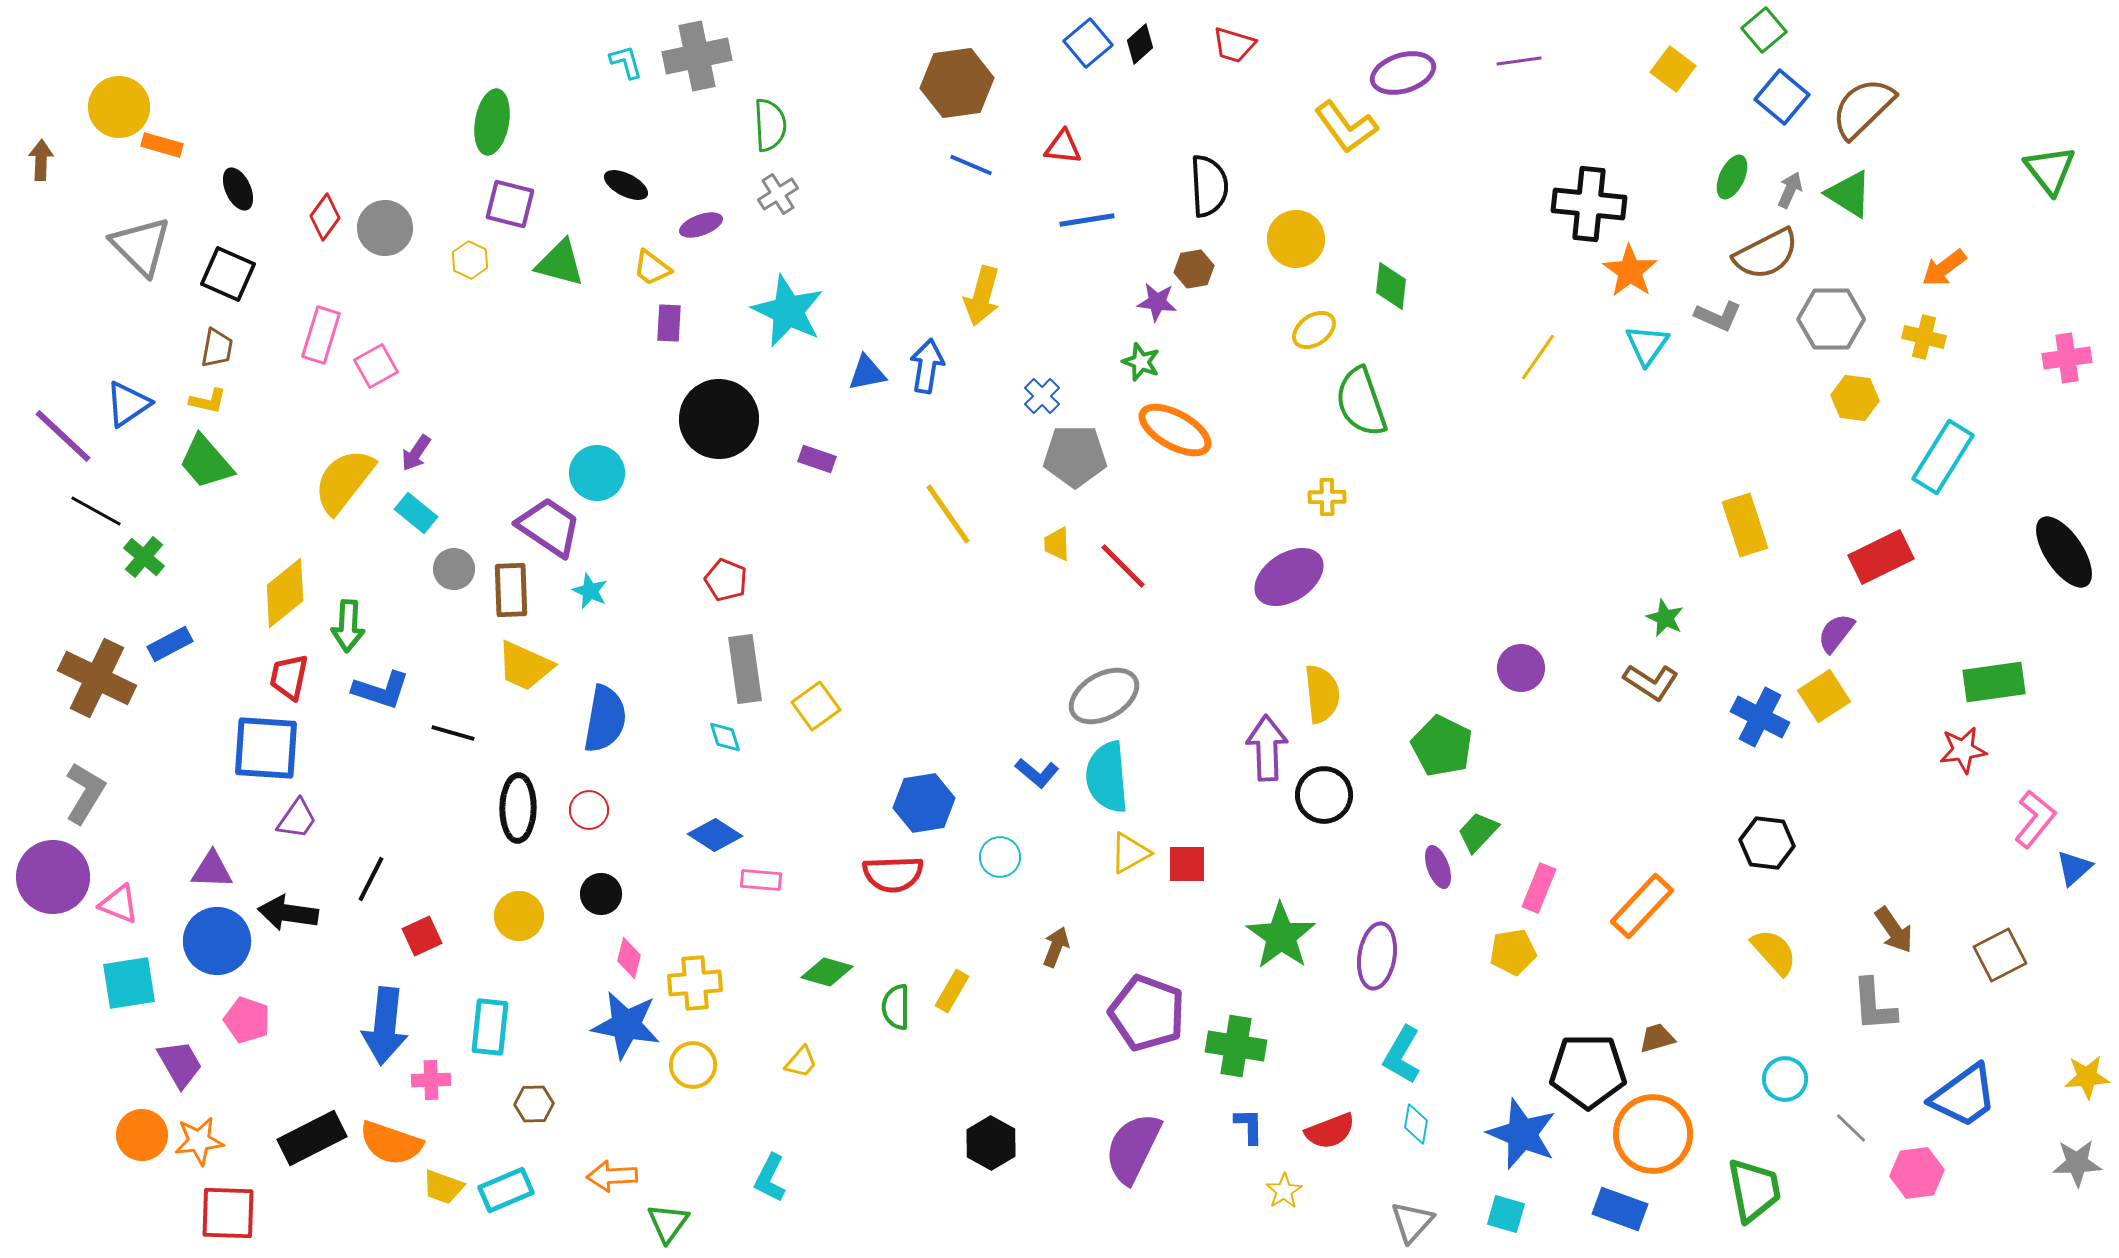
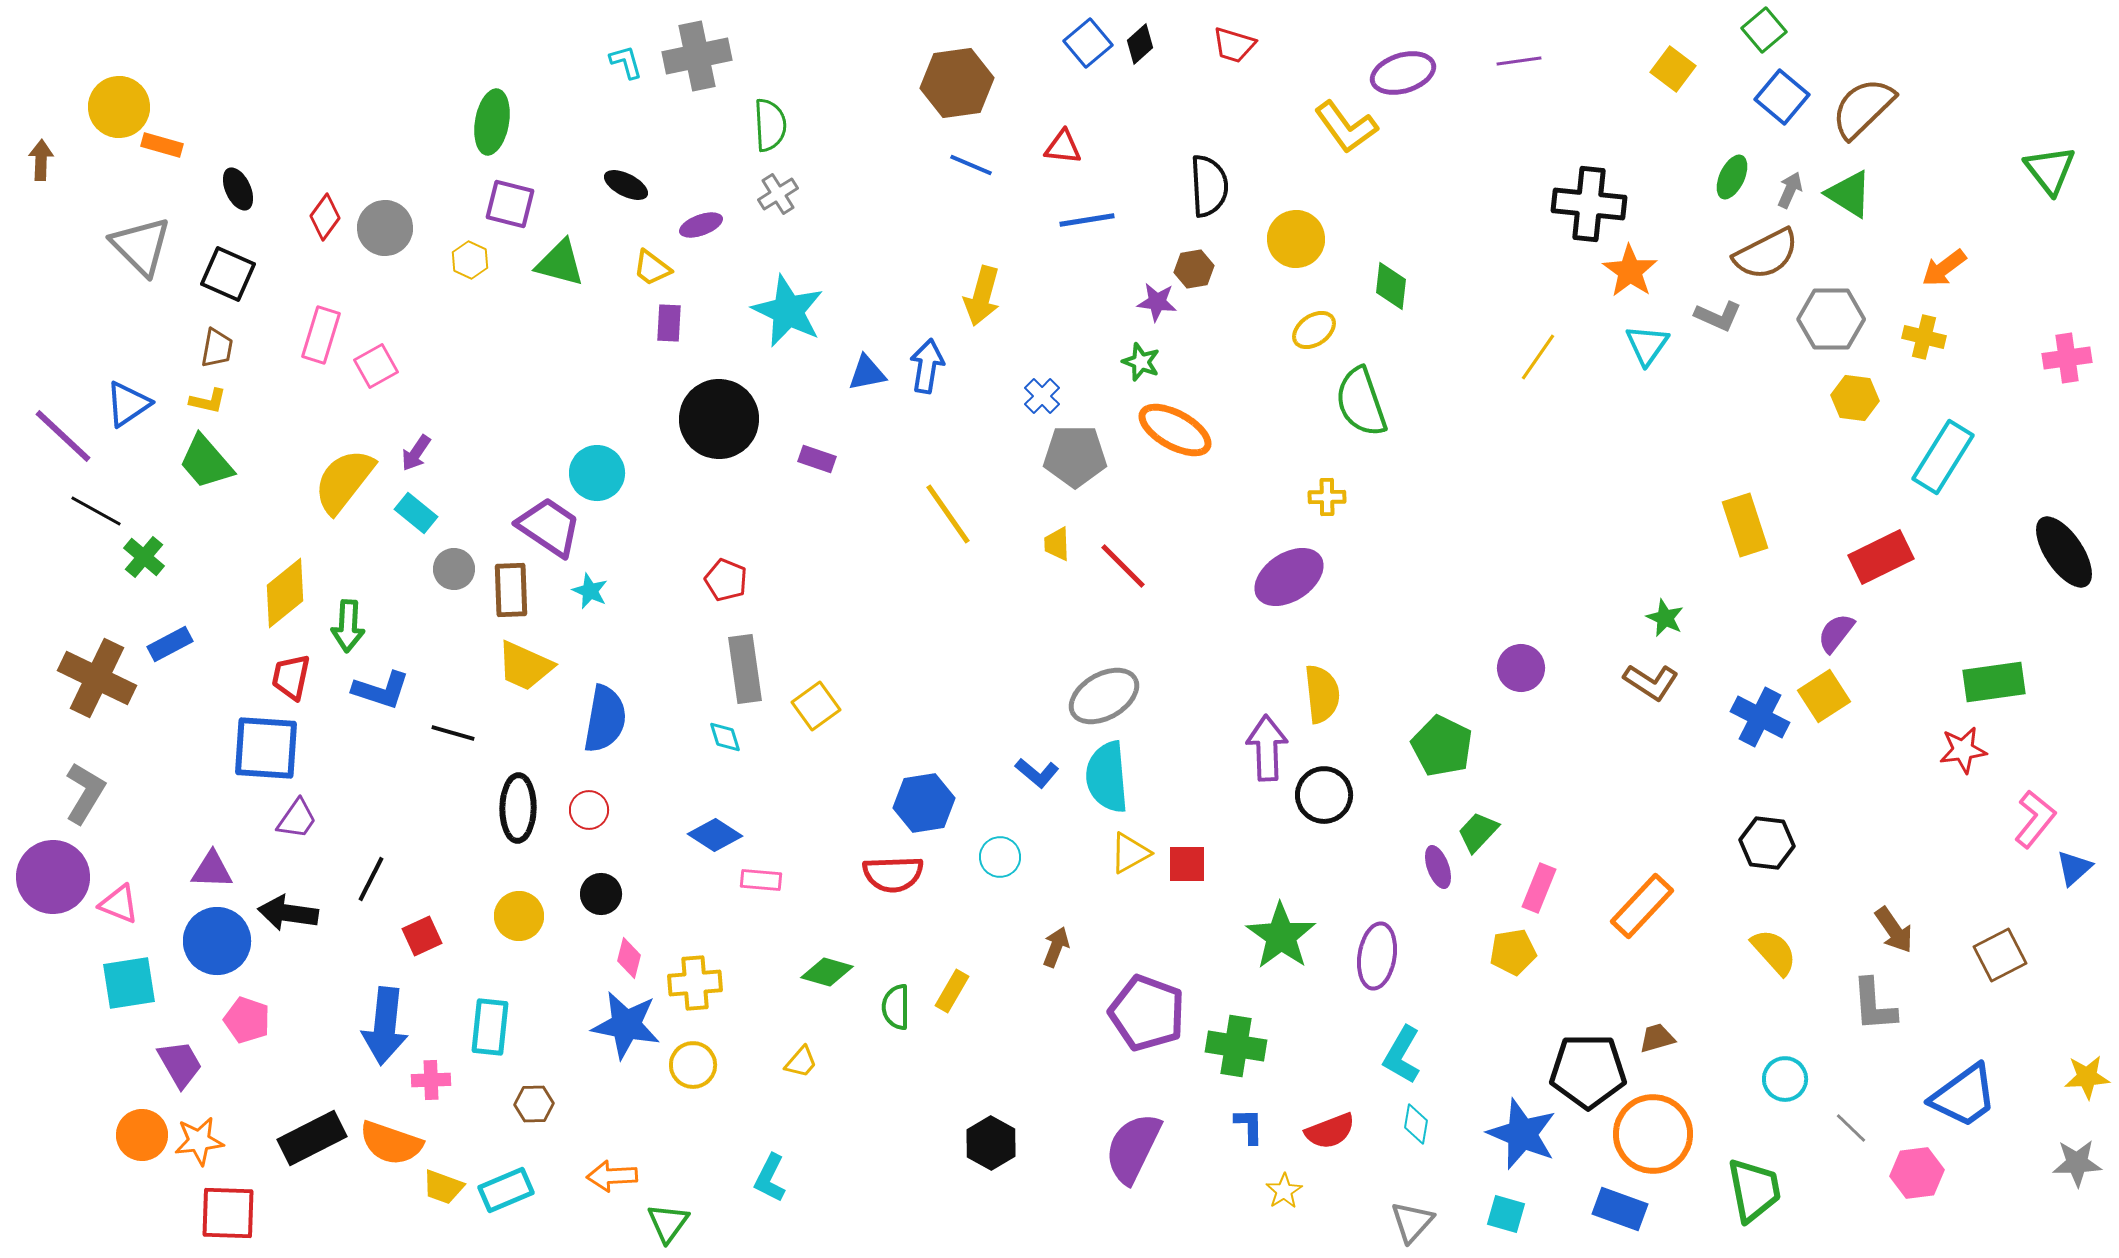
red trapezoid at (289, 677): moved 2 px right
